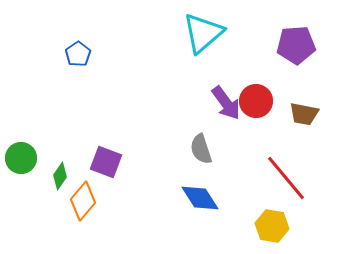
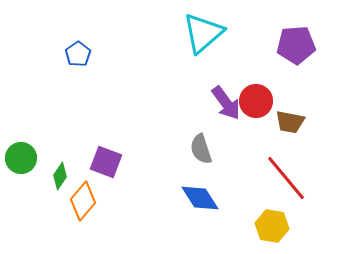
brown trapezoid: moved 14 px left, 8 px down
